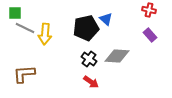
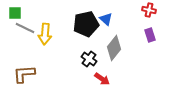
black pentagon: moved 4 px up
purple rectangle: rotated 24 degrees clockwise
gray diamond: moved 3 px left, 8 px up; rotated 55 degrees counterclockwise
red arrow: moved 11 px right, 3 px up
